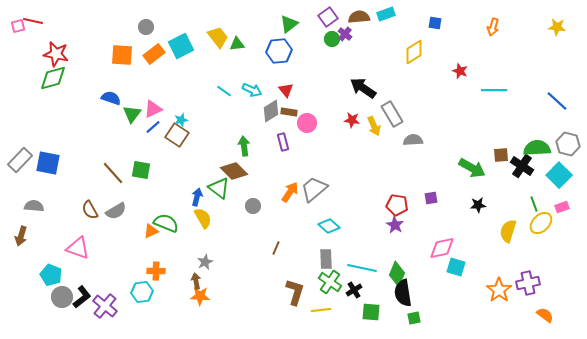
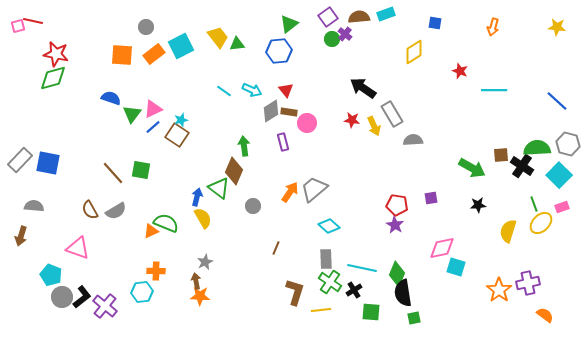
brown diamond at (234, 171): rotated 68 degrees clockwise
